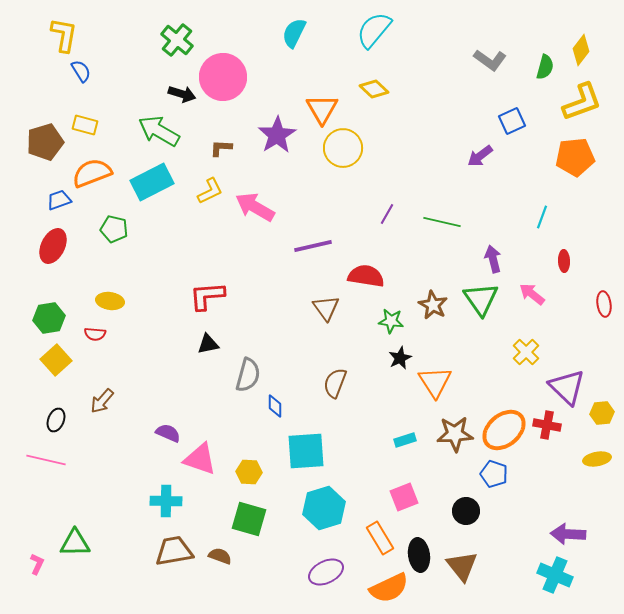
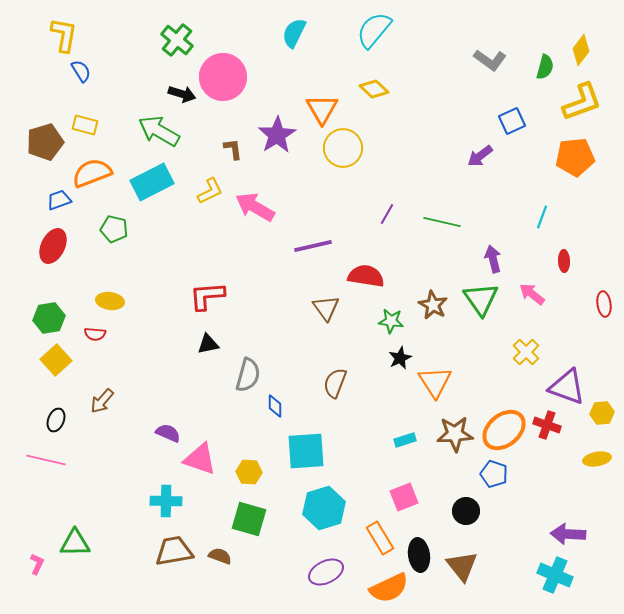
brown L-shape at (221, 148): moved 12 px right, 1 px down; rotated 80 degrees clockwise
purple triangle at (567, 387): rotated 24 degrees counterclockwise
red cross at (547, 425): rotated 8 degrees clockwise
